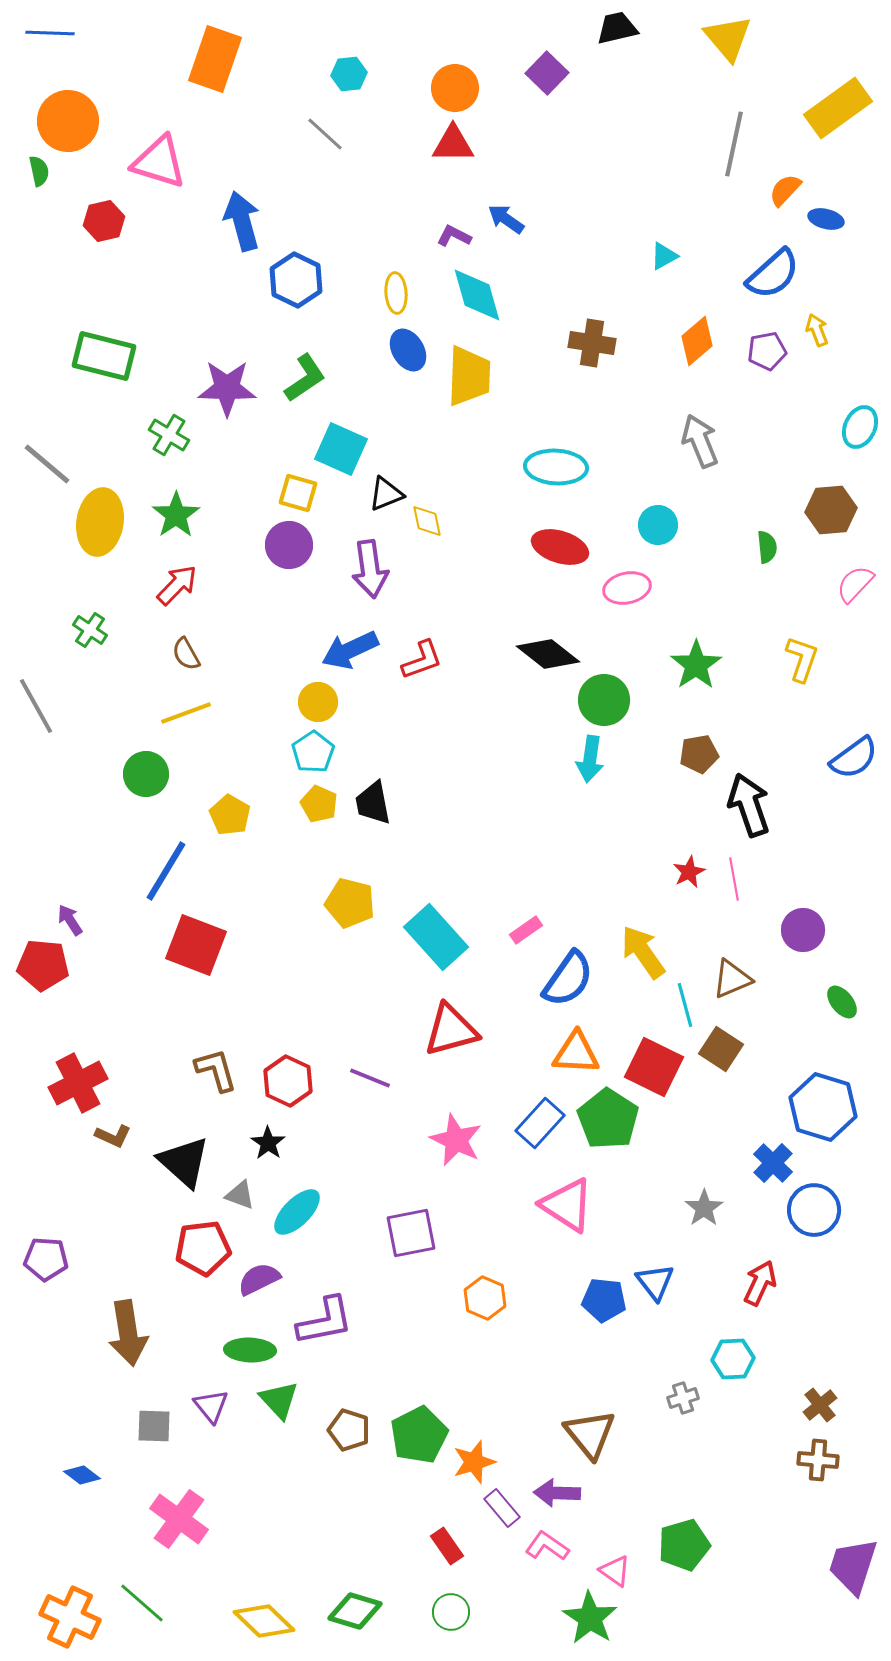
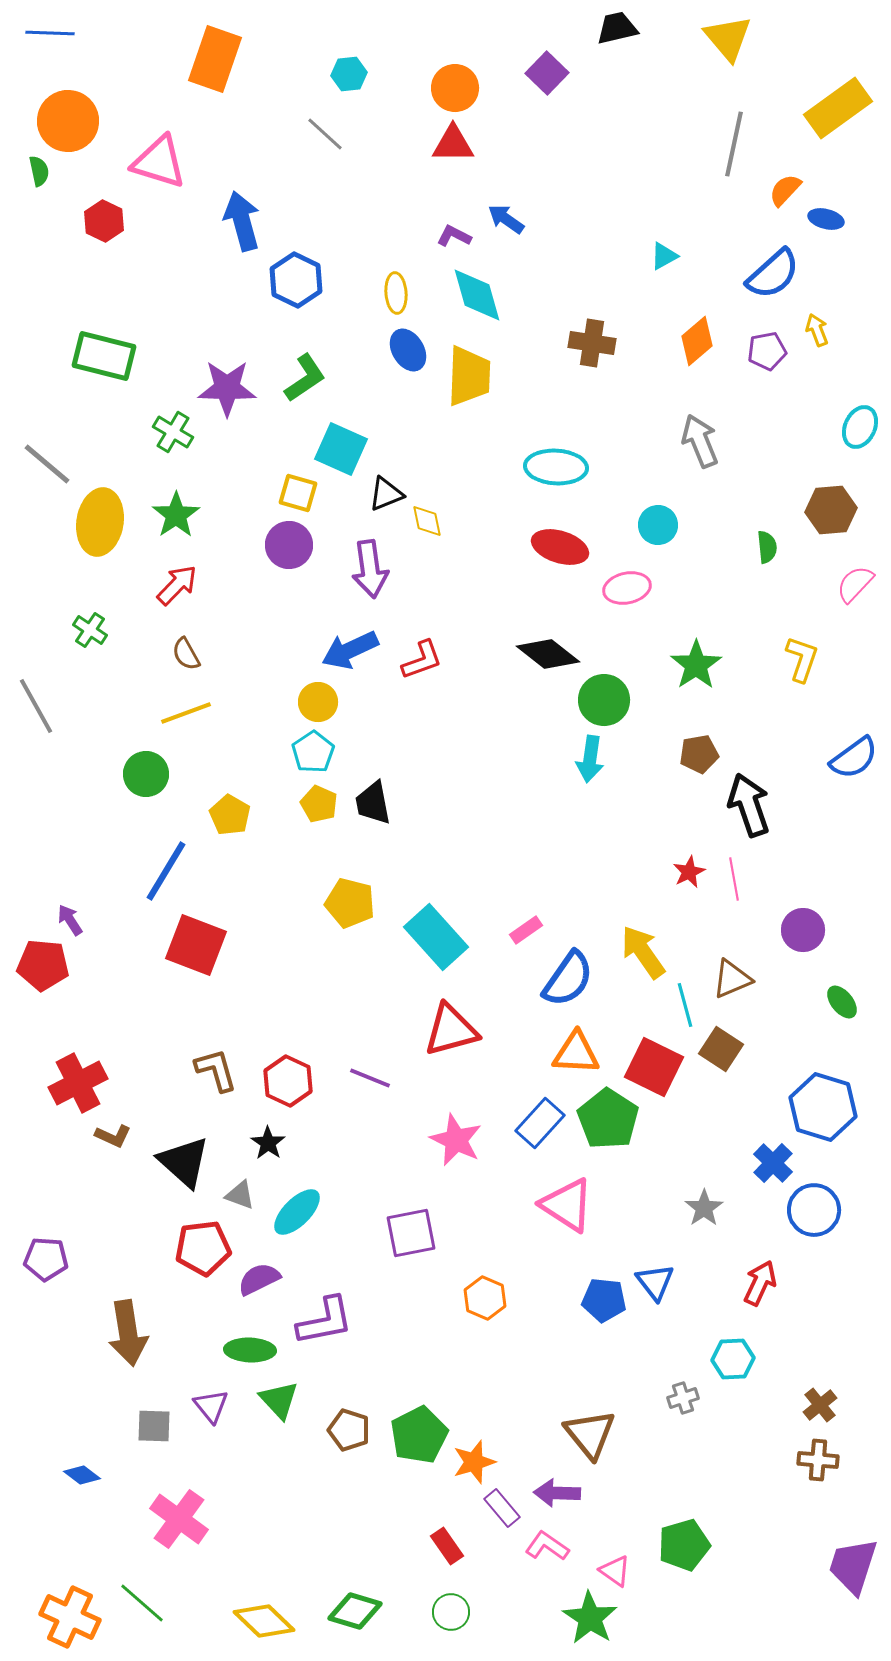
red hexagon at (104, 221): rotated 21 degrees counterclockwise
green cross at (169, 435): moved 4 px right, 3 px up
